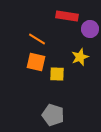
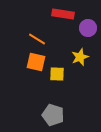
red rectangle: moved 4 px left, 2 px up
purple circle: moved 2 px left, 1 px up
